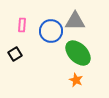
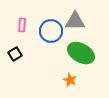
green ellipse: moved 3 px right; rotated 16 degrees counterclockwise
orange star: moved 6 px left
